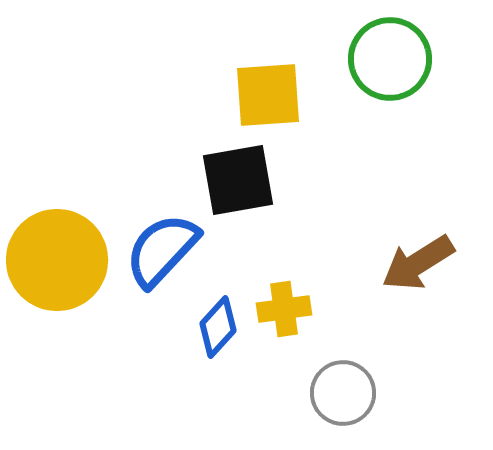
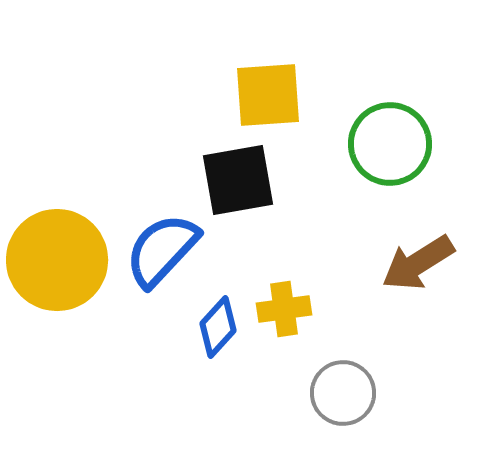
green circle: moved 85 px down
